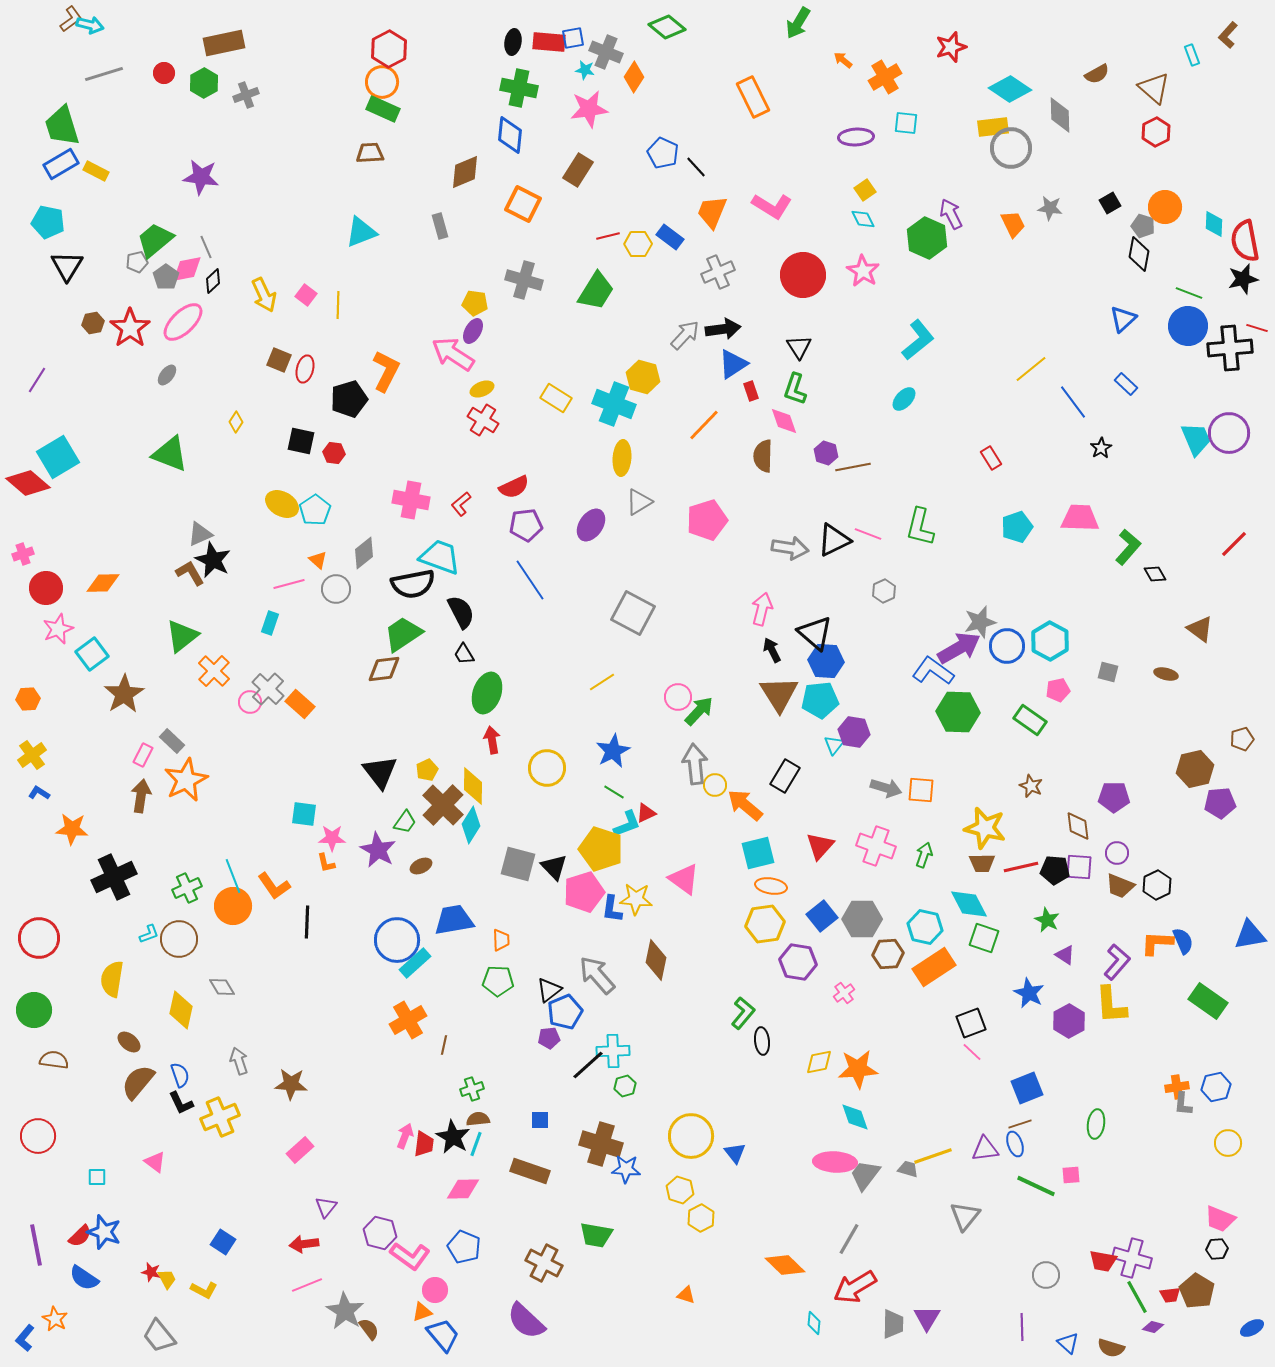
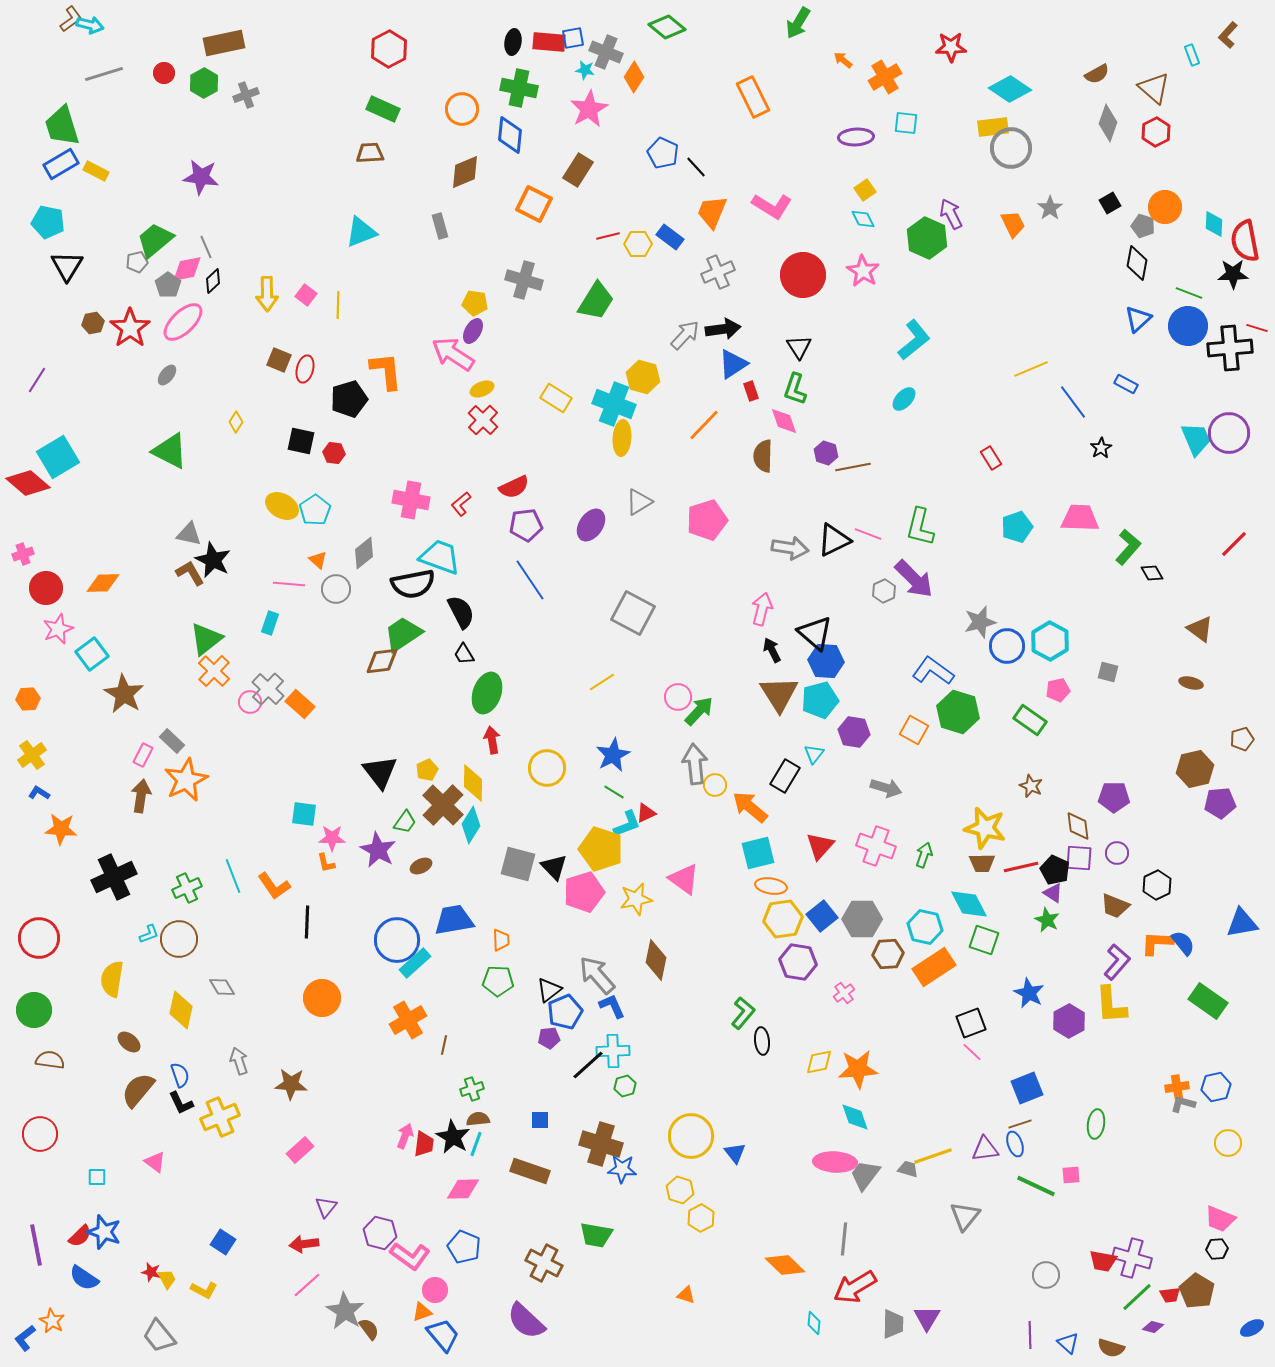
red star at (951, 47): rotated 16 degrees clockwise
orange circle at (382, 82): moved 80 px right, 27 px down
pink star at (589, 109): rotated 21 degrees counterclockwise
gray diamond at (1060, 115): moved 48 px right, 8 px down; rotated 21 degrees clockwise
orange square at (523, 204): moved 11 px right
gray star at (1050, 208): rotated 30 degrees clockwise
black diamond at (1139, 254): moved 2 px left, 9 px down
gray pentagon at (166, 277): moved 2 px right, 8 px down
black star at (1243, 279): moved 10 px left, 5 px up; rotated 12 degrees clockwise
green trapezoid at (596, 291): moved 10 px down
yellow arrow at (264, 295): moved 3 px right, 1 px up; rotated 24 degrees clockwise
blue triangle at (1123, 319): moved 15 px right
cyan L-shape at (918, 340): moved 4 px left
yellow line at (1031, 369): rotated 16 degrees clockwise
orange L-shape at (386, 371): rotated 33 degrees counterclockwise
blue rectangle at (1126, 384): rotated 15 degrees counterclockwise
red cross at (483, 420): rotated 12 degrees clockwise
green triangle at (170, 454): moved 3 px up; rotated 6 degrees clockwise
yellow ellipse at (622, 458): moved 20 px up
yellow ellipse at (282, 504): moved 2 px down
gray triangle at (200, 534): moved 11 px left; rotated 36 degrees clockwise
black diamond at (1155, 574): moved 3 px left, 1 px up
pink line at (289, 584): rotated 20 degrees clockwise
green triangle at (182, 636): moved 24 px right, 3 px down
purple arrow at (959, 648): moved 45 px left, 69 px up; rotated 75 degrees clockwise
brown diamond at (384, 669): moved 2 px left, 8 px up
brown ellipse at (1166, 674): moved 25 px right, 9 px down
brown star at (124, 694): rotated 9 degrees counterclockwise
cyan pentagon at (820, 700): rotated 9 degrees counterclockwise
green hexagon at (958, 712): rotated 15 degrees clockwise
cyan triangle at (834, 745): moved 20 px left, 9 px down
blue star at (613, 751): moved 4 px down
yellow diamond at (473, 786): moved 3 px up
orange square at (921, 790): moved 7 px left, 60 px up; rotated 24 degrees clockwise
orange arrow at (745, 805): moved 5 px right, 2 px down
orange star at (72, 829): moved 11 px left
purple square at (1079, 867): moved 9 px up
black pentagon at (1055, 870): rotated 20 degrees clockwise
brown trapezoid at (1120, 886): moved 5 px left, 20 px down
yellow star at (636, 899): rotated 16 degrees counterclockwise
orange circle at (233, 906): moved 89 px right, 92 px down
blue L-shape at (612, 909): moved 97 px down; rotated 148 degrees clockwise
yellow hexagon at (765, 924): moved 18 px right, 5 px up
blue triangle at (1250, 935): moved 8 px left, 12 px up
green square at (984, 938): moved 2 px down
blue semicircle at (1183, 941): moved 2 px down; rotated 16 degrees counterclockwise
purple triangle at (1065, 955): moved 12 px left, 62 px up
brown semicircle at (54, 1060): moved 4 px left
brown semicircle at (138, 1082): moved 8 px down
gray L-shape at (1183, 1104): rotated 100 degrees clockwise
red circle at (38, 1136): moved 2 px right, 2 px up
blue star at (626, 1169): moved 4 px left
gray line at (849, 1239): moved 5 px left; rotated 24 degrees counterclockwise
pink line at (307, 1285): rotated 20 degrees counterclockwise
green line at (1137, 1297): rotated 76 degrees clockwise
orange star at (55, 1319): moved 3 px left, 2 px down
purple line at (1022, 1327): moved 8 px right, 8 px down
blue L-shape at (25, 1338): rotated 12 degrees clockwise
